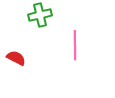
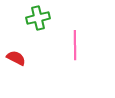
green cross: moved 2 px left, 3 px down
